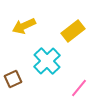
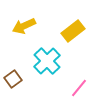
brown square: rotated 12 degrees counterclockwise
